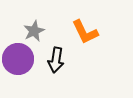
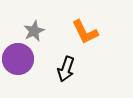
black arrow: moved 10 px right, 9 px down; rotated 10 degrees clockwise
